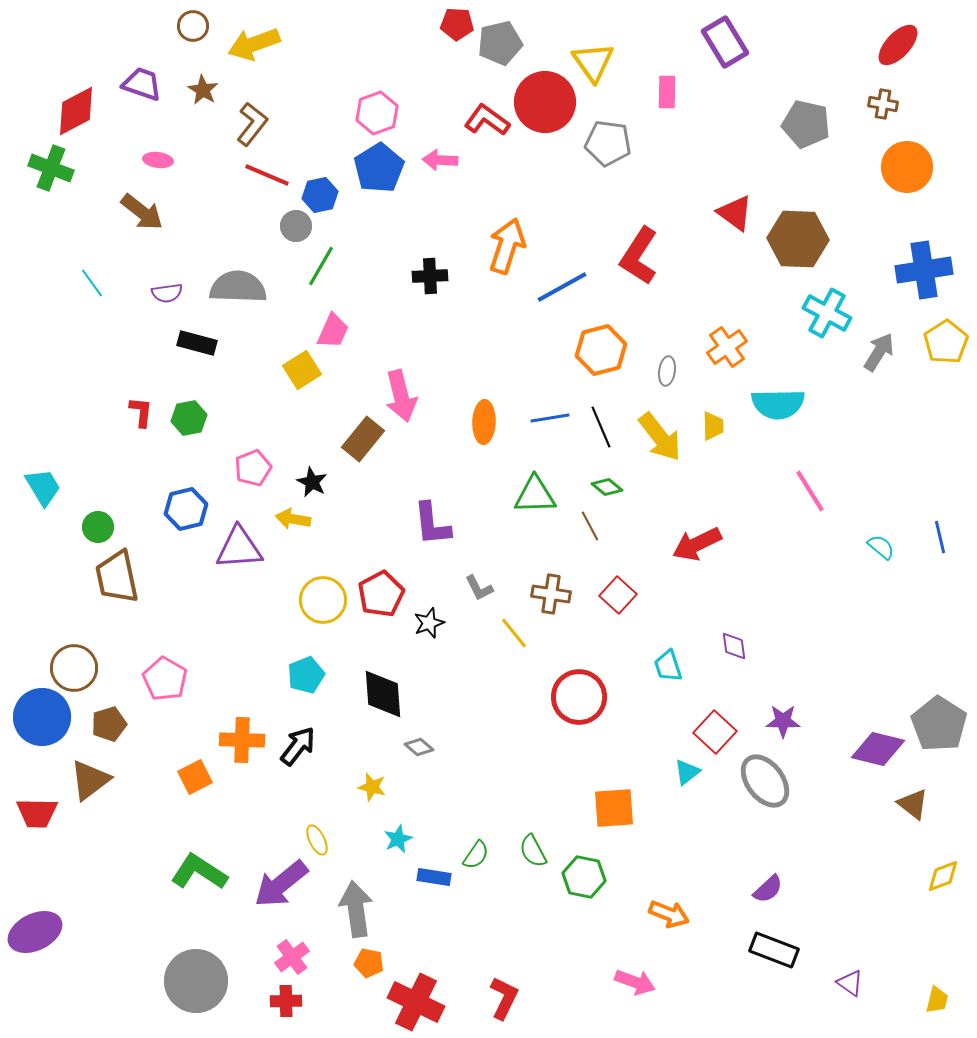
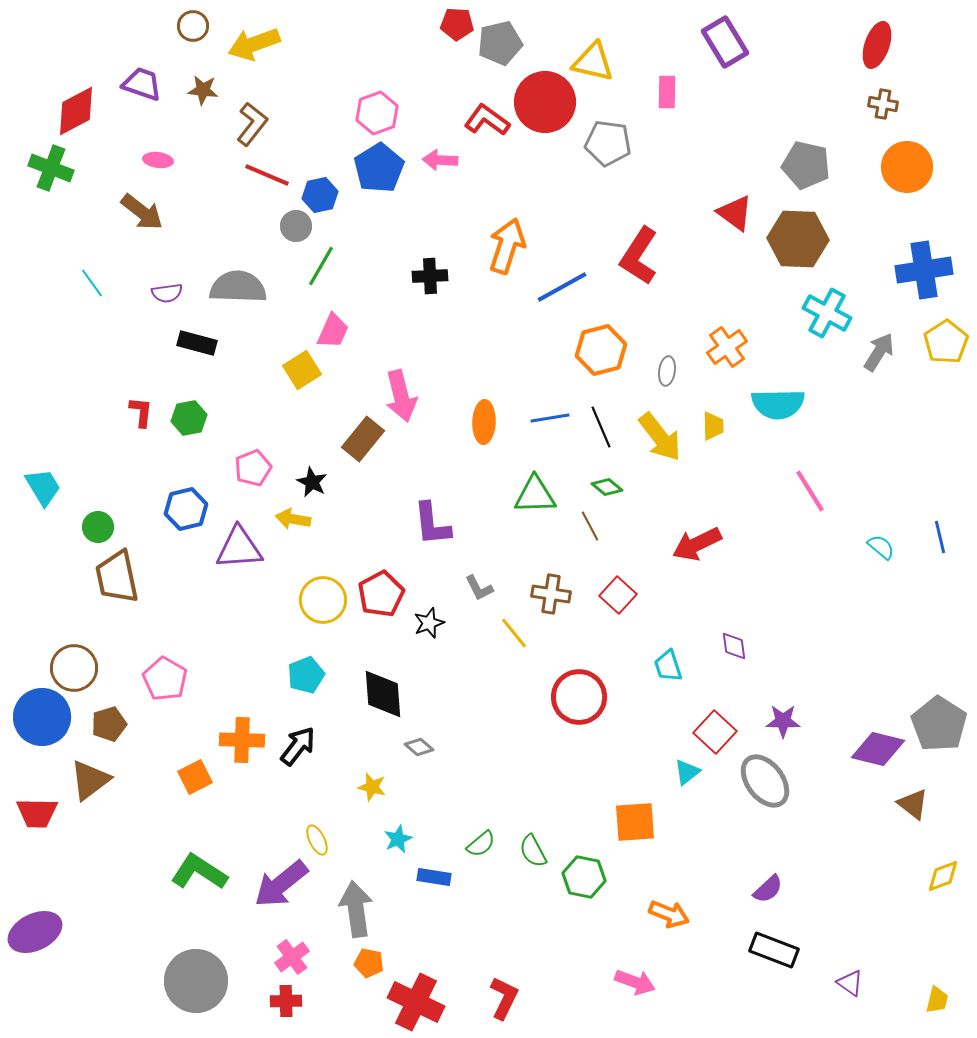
red ellipse at (898, 45): moved 21 px left; rotated 24 degrees counterclockwise
yellow triangle at (593, 62): rotated 42 degrees counterclockwise
brown star at (203, 90): rotated 24 degrees counterclockwise
gray pentagon at (806, 124): moved 41 px down
orange square at (614, 808): moved 21 px right, 14 px down
green semicircle at (476, 855): moved 5 px right, 11 px up; rotated 16 degrees clockwise
